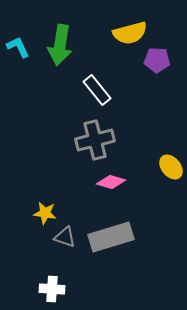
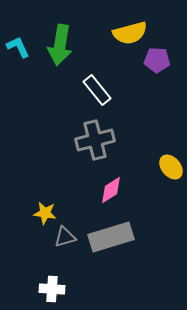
pink diamond: moved 8 px down; rotated 48 degrees counterclockwise
gray triangle: rotated 35 degrees counterclockwise
